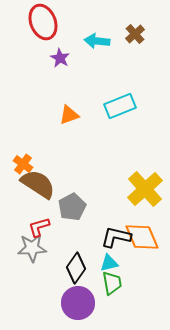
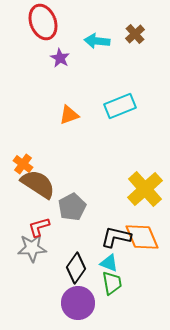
cyan triangle: rotated 36 degrees clockwise
